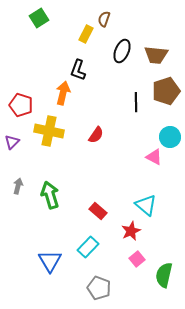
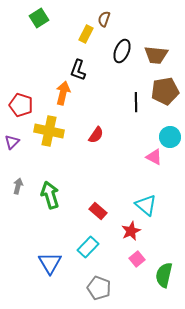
brown pentagon: moved 1 px left; rotated 8 degrees clockwise
blue triangle: moved 2 px down
